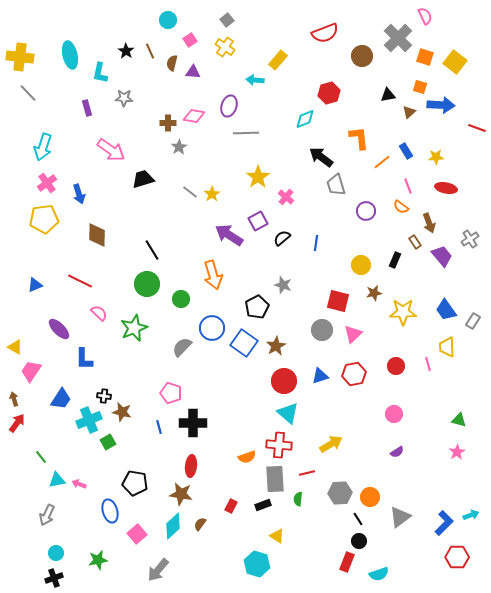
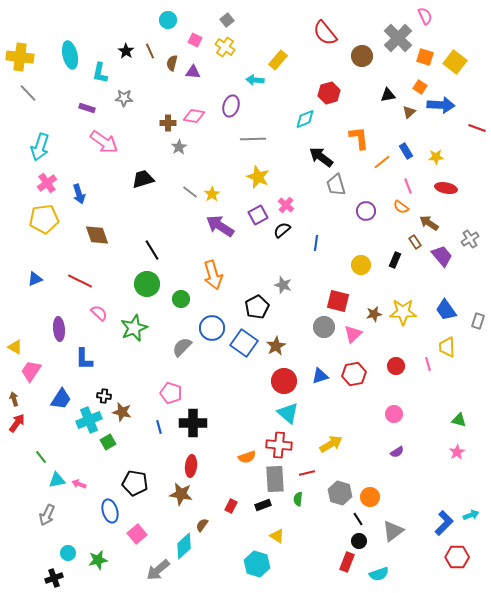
red semicircle at (325, 33): rotated 72 degrees clockwise
pink square at (190, 40): moved 5 px right; rotated 32 degrees counterclockwise
orange square at (420, 87): rotated 16 degrees clockwise
purple ellipse at (229, 106): moved 2 px right
purple rectangle at (87, 108): rotated 56 degrees counterclockwise
gray line at (246, 133): moved 7 px right, 6 px down
cyan arrow at (43, 147): moved 3 px left
pink arrow at (111, 150): moved 7 px left, 8 px up
yellow star at (258, 177): rotated 15 degrees counterclockwise
pink cross at (286, 197): moved 8 px down
purple square at (258, 221): moved 6 px up
brown arrow at (429, 223): rotated 144 degrees clockwise
brown diamond at (97, 235): rotated 20 degrees counterclockwise
purple arrow at (229, 235): moved 9 px left, 9 px up
black semicircle at (282, 238): moved 8 px up
blue triangle at (35, 285): moved 6 px up
brown star at (374, 293): moved 21 px down
gray rectangle at (473, 321): moved 5 px right; rotated 14 degrees counterclockwise
purple ellipse at (59, 329): rotated 40 degrees clockwise
gray circle at (322, 330): moved 2 px right, 3 px up
gray hexagon at (340, 493): rotated 20 degrees clockwise
gray triangle at (400, 517): moved 7 px left, 14 px down
brown semicircle at (200, 524): moved 2 px right, 1 px down
cyan diamond at (173, 526): moved 11 px right, 20 px down
cyan circle at (56, 553): moved 12 px right
gray arrow at (158, 570): rotated 10 degrees clockwise
